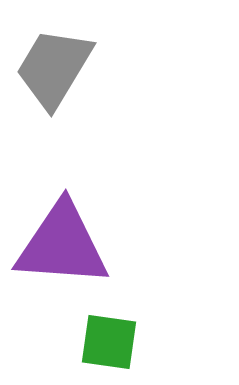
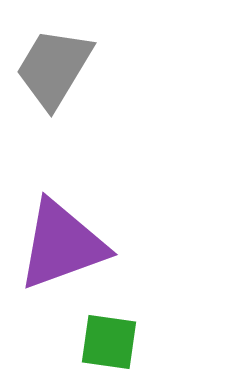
purple triangle: rotated 24 degrees counterclockwise
